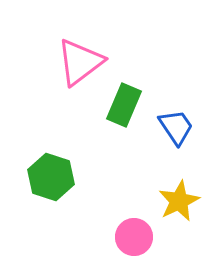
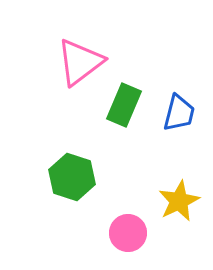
blue trapezoid: moved 3 px right, 14 px up; rotated 48 degrees clockwise
green hexagon: moved 21 px right
pink circle: moved 6 px left, 4 px up
